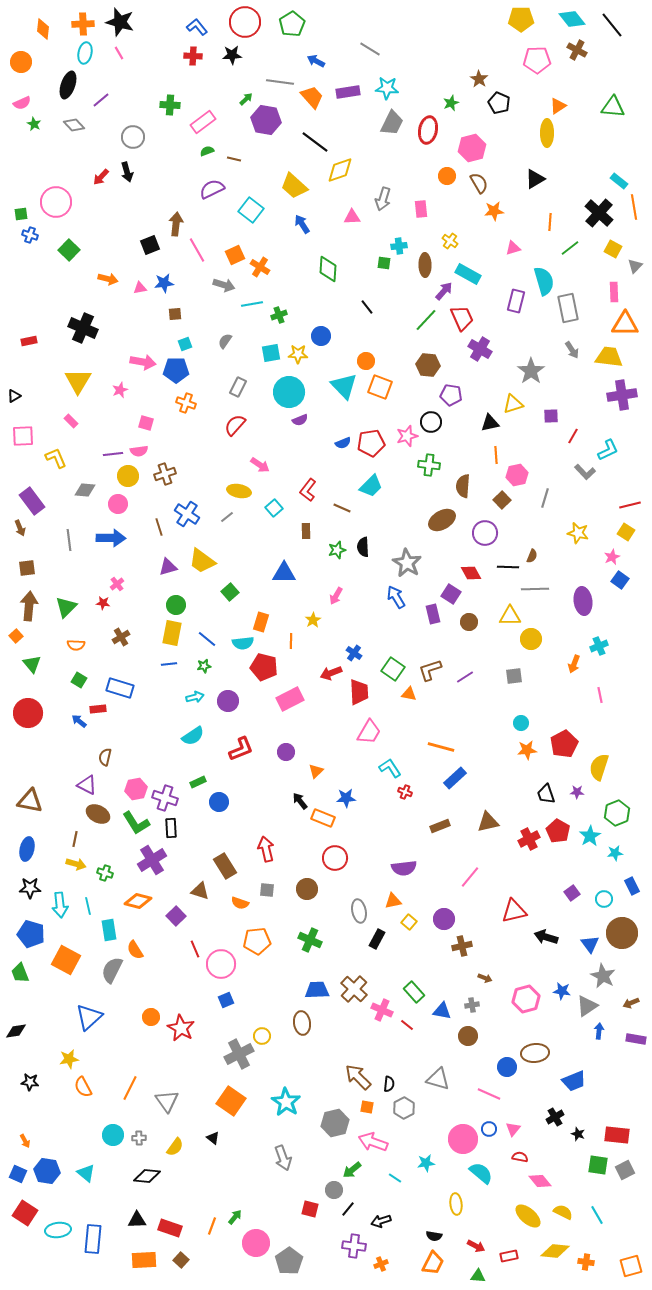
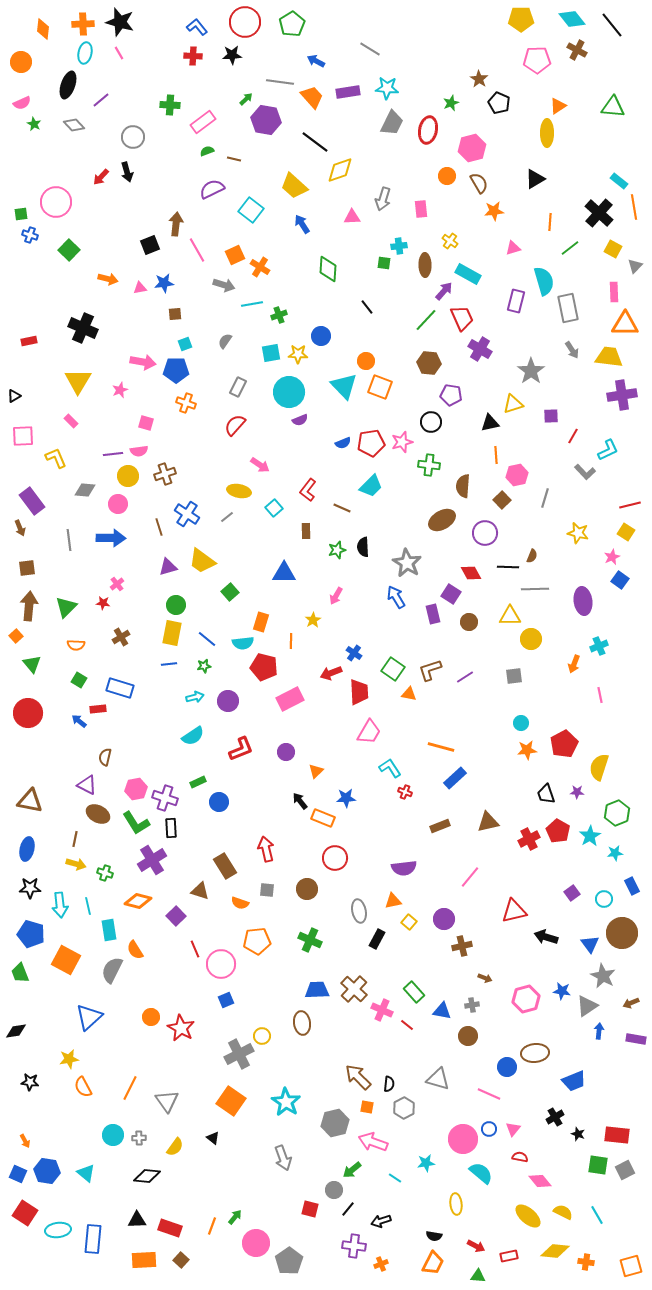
brown hexagon at (428, 365): moved 1 px right, 2 px up
pink star at (407, 436): moved 5 px left, 6 px down
